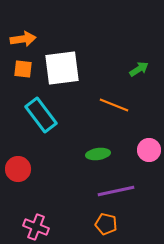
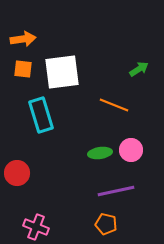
white square: moved 4 px down
cyan rectangle: rotated 20 degrees clockwise
pink circle: moved 18 px left
green ellipse: moved 2 px right, 1 px up
red circle: moved 1 px left, 4 px down
